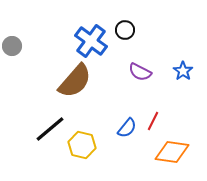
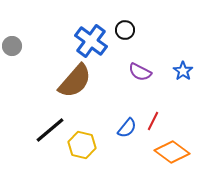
black line: moved 1 px down
orange diamond: rotated 28 degrees clockwise
